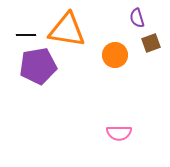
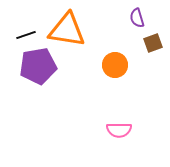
black line: rotated 18 degrees counterclockwise
brown square: moved 2 px right
orange circle: moved 10 px down
pink semicircle: moved 3 px up
